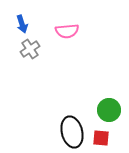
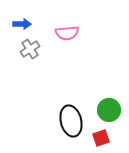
blue arrow: rotated 72 degrees counterclockwise
pink semicircle: moved 2 px down
black ellipse: moved 1 px left, 11 px up
red square: rotated 24 degrees counterclockwise
